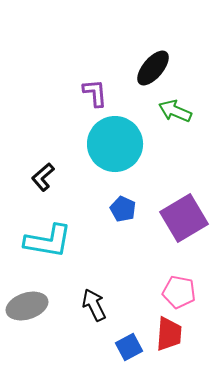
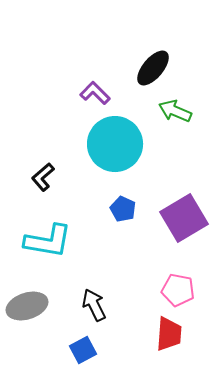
purple L-shape: rotated 40 degrees counterclockwise
pink pentagon: moved 1 px left, 2 px up
blue square: moved 46 px left, 3 px down
